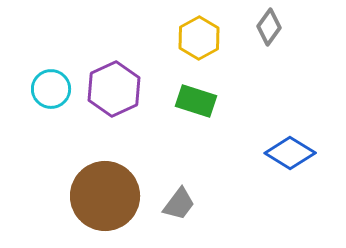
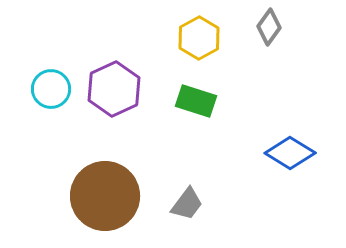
gray trapezoid: moved 8 px right
